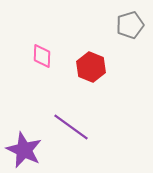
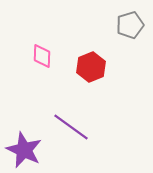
red hexagon: rotated 16 degrees clockwise
